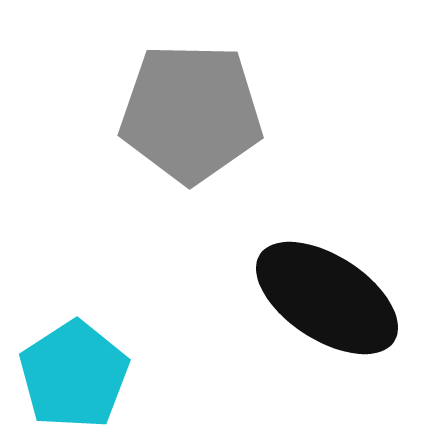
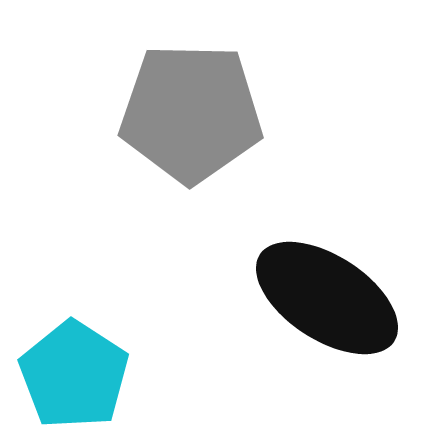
cyan pentagon: rotated 6 degrees counterclockwise
